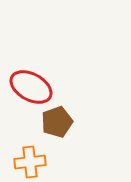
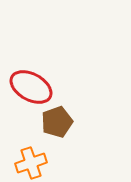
orange cross: moved 1 px right, 1 px down; rotated 12 degrees counterclockwise
